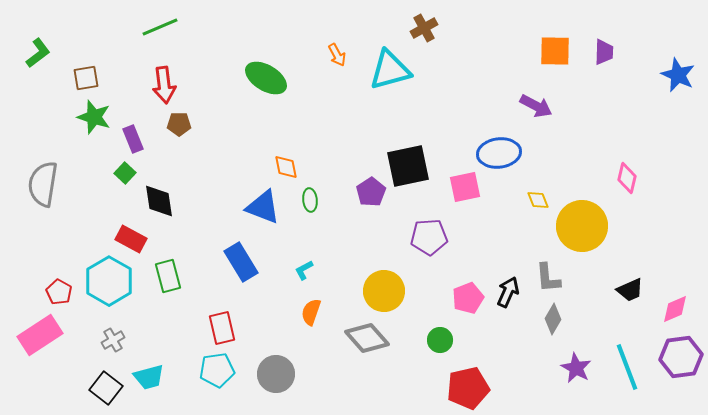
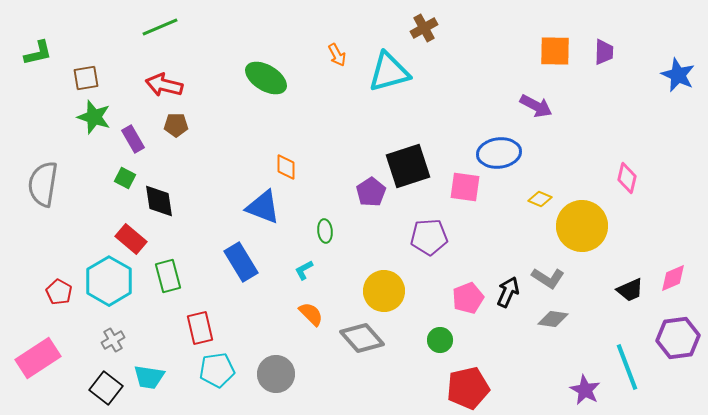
green L-shape at (38, 53): rotated 24 degrees clockwise
cyan triangle at (390, 70): moved 1 px left, 2 px down
red arrow at (164, 85): rotated 111 degrees clockwise
brown pentagon at (179, 124): moved 3 px left, 1 px down
purple rectangle at (133, 139): rotated 8 degrees counterclockwise
black square at (408, 166): rotated 6 degrees counterclockwise
orange diamond at (286, 167): rotated 12 degrees clockwise
green square at (125, 173): moved 5 px down; rotated 15 degrees counterclockwise
pink square at (465, 187): rotated 20 degrees clockwise
green ellipse at (310, 200): moved 15 px right, 31 px down
yellow diamond at (538, 200): moved 2 px right, 1 px up; rotated 45 degrees counterclockwise
red rectangle at (131, 239): rotated 12 degrees clockwise
gray L-shape at (548, 278): rotated 52 degrees counterclockwise
pink diamond at (675, 309): moved 2 px left, 31 px up
orange semicircle at (311, 312): moved 2 px down; rotated 116 degrees clockwise
gray diamond at (553, 319): rotated 68 degrees clockwise
red rectangle at (222, 328): moved 22 px left
pink rectangle at (40, 335): moved 2 px left, 23 px down
gray diamond at (367, 338): moved 5 px left
purple hexagon at (681, 357): moved 3 px left, 19 px up
purple star at (576, 368): moved 9 px right, 22 px down
cyan trapezoid at (149, 377): rotated 24 degrees clockwise
